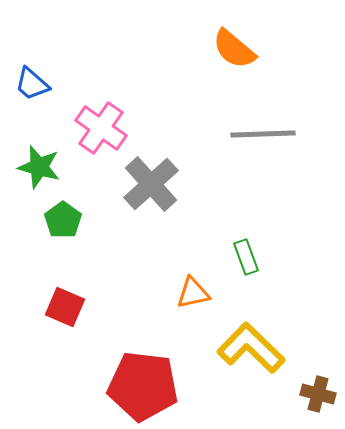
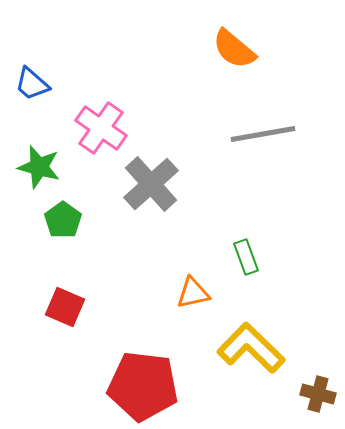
gray line: rotated 8 degrees counterclockwise
